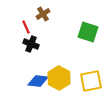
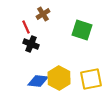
green square: moved 6 px left, 2 px up
yellow square: moved 2 px up
